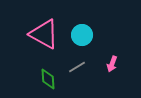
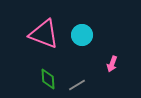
pink triangle: rotated 8 degrees counterclockwise
gray line: moved 18 px down
